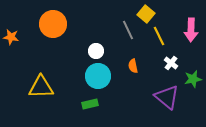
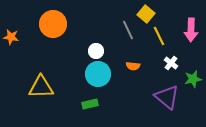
orange semicircle: rotated 72 degrees counterclockwise
cyan circle: moved 2 px up
